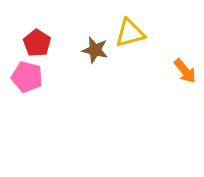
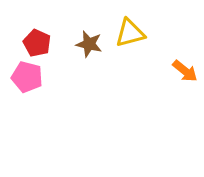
red pentagon: rotated 8 degrees counterclockwise
brown star: moved 6 px left, 6 px up
orange arrow: rotated 12 degrees counterclockwise
